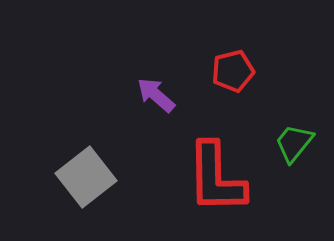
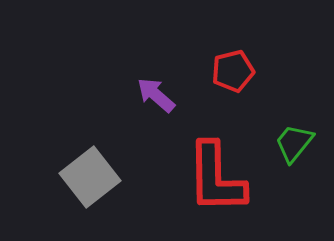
gray square: moved 4 px right
